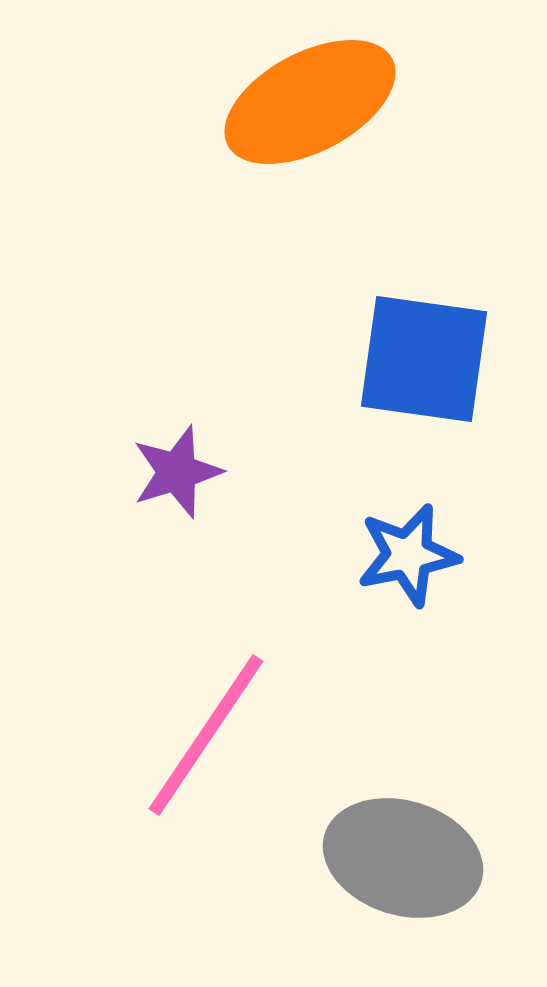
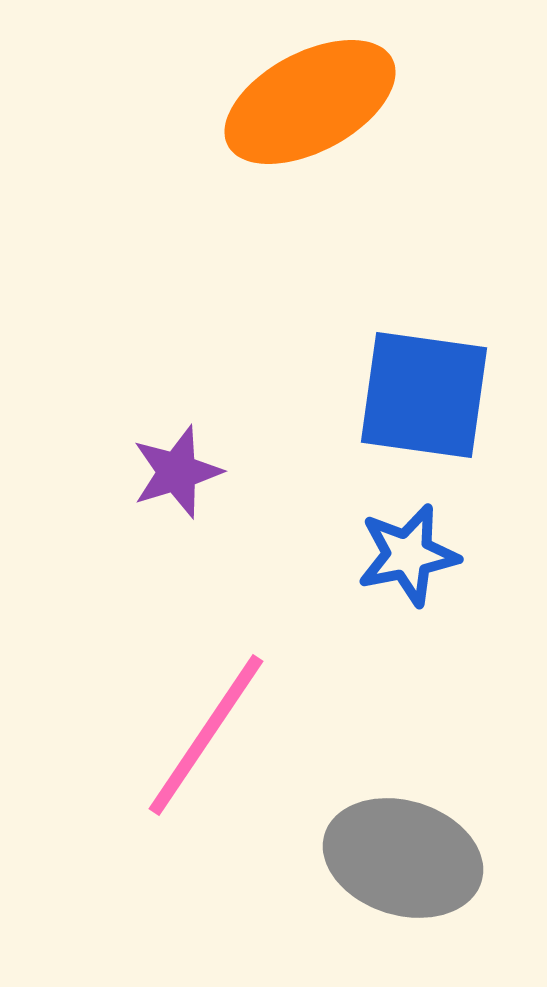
blue square: moved 36 px down
